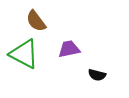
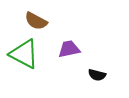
brown semicircle: rotated 25 degrees counterclockwise
